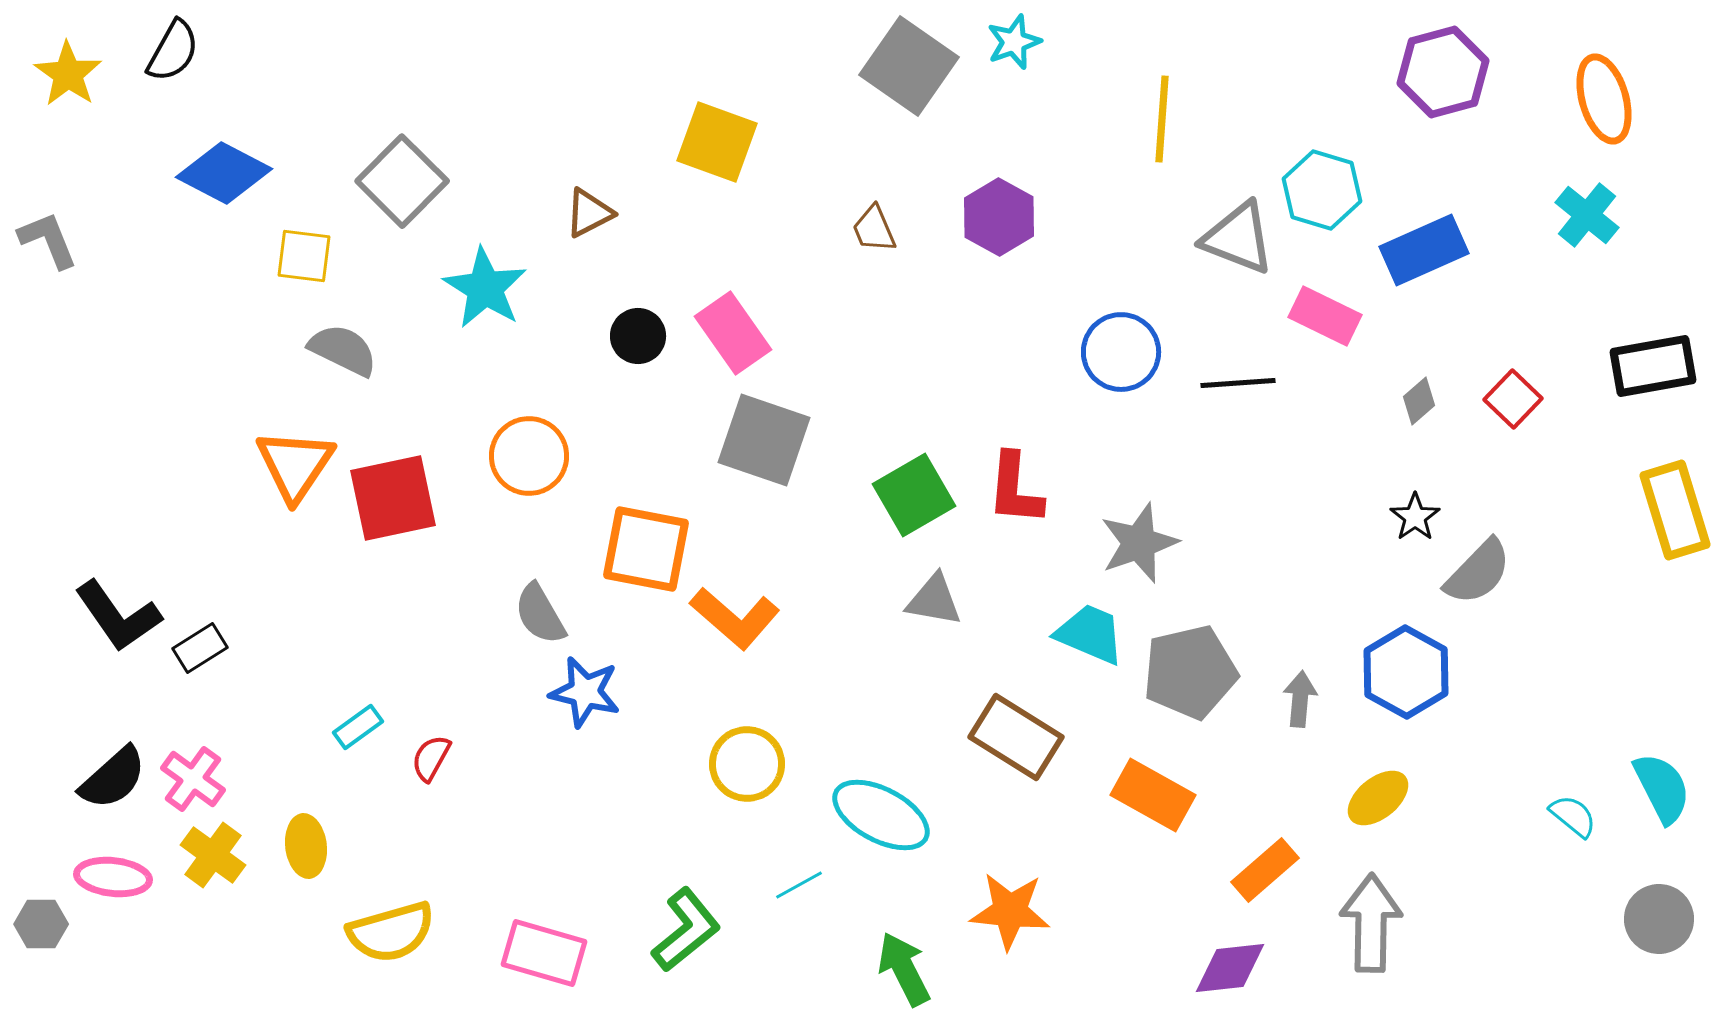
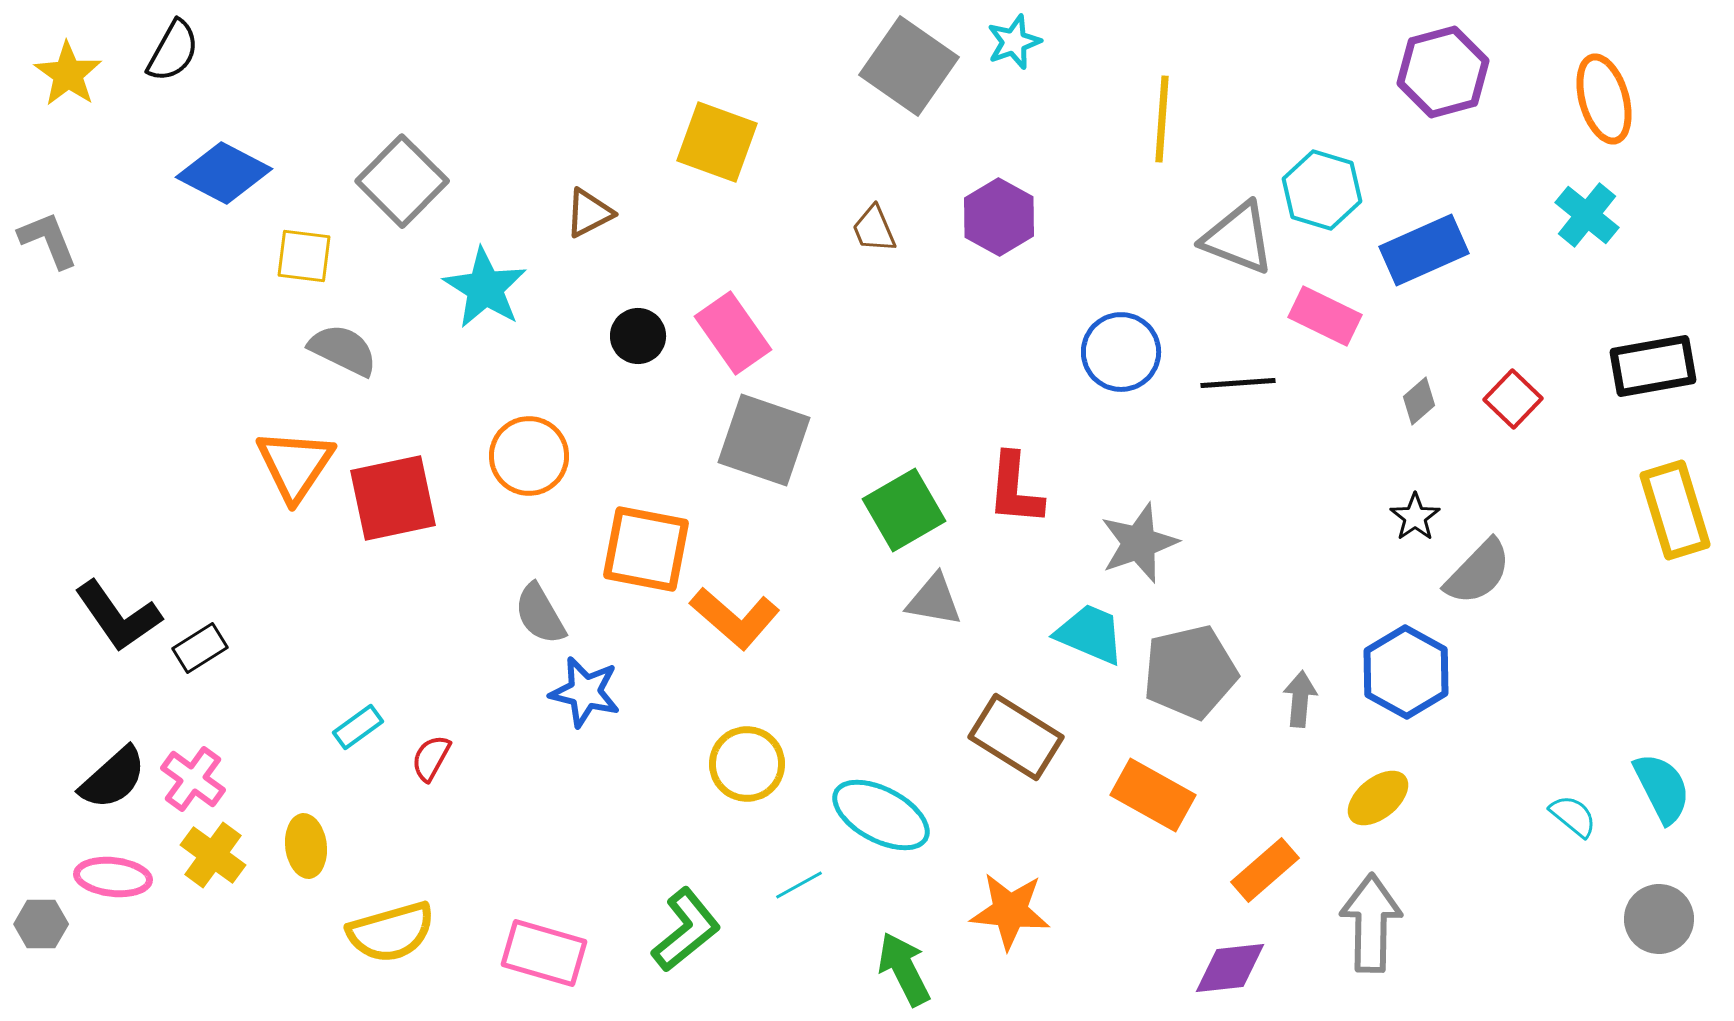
green square at (914, 495): moved 10 px left, 15 px down
